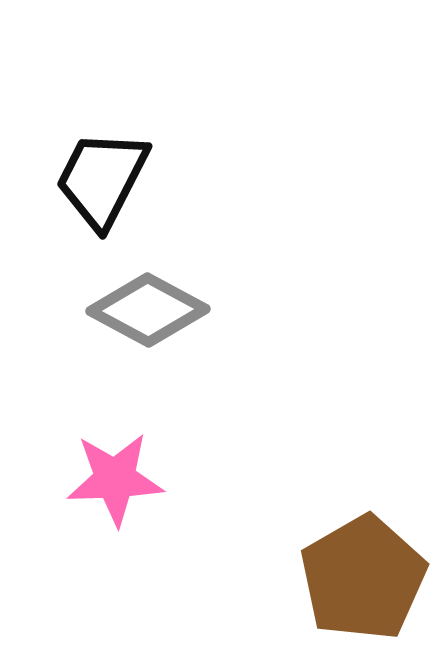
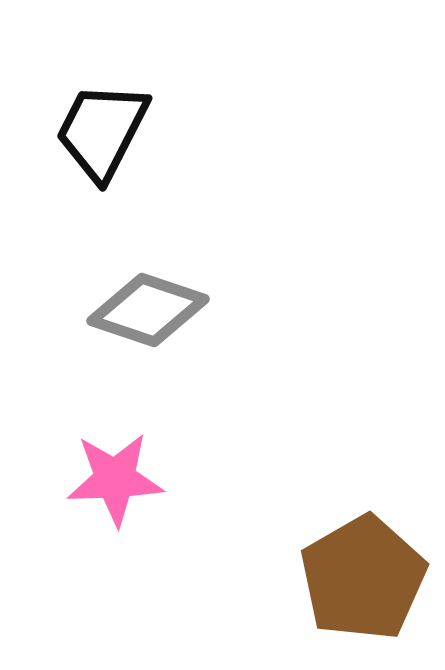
black trapezoid: moved 48 px up
gray diamond: rotated 10 degrees counterclockwise
